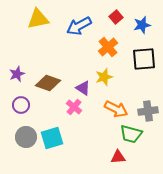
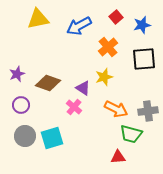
gray circle: moved 1 px left, 1 px up
